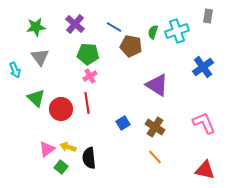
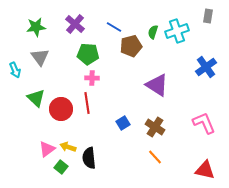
brown pentagon: rotated 25 degrees counterclockwise
blue cross: moved 3 px right
pink cross: moved 2 px right, 2 px down; rotated 32 degrees clockwise
